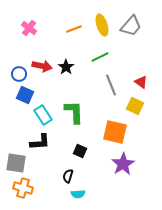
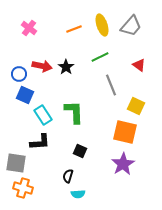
red triangle: moved 2 px left, 17 px up
yellow square: moved 1 px right
orange square: moved 10 px right
